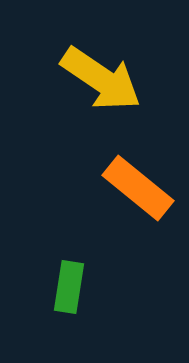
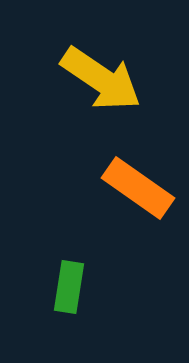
orange rectangle: rotated 4 degrees counterclockwise
